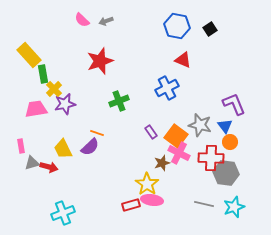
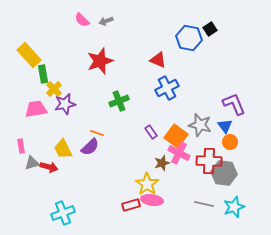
blue hexagon: moved 12 px right, 12 px down
red triangle: moved 25 px left
red cross: moved 2 px left, 3 px down
gray hexagon: moved 2 px left
